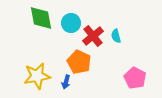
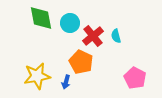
cyan circle: moved 1 px left
orange pentagon: moved 2 px right
